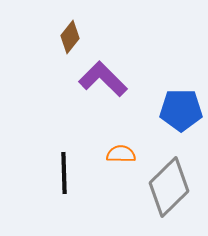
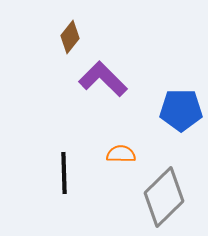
gray diamond: moved 5 px left, 10 px down
